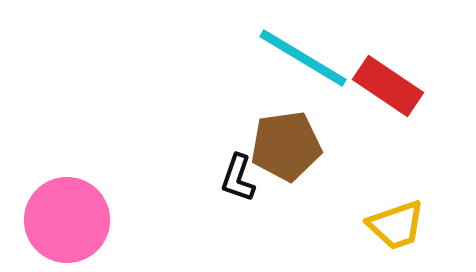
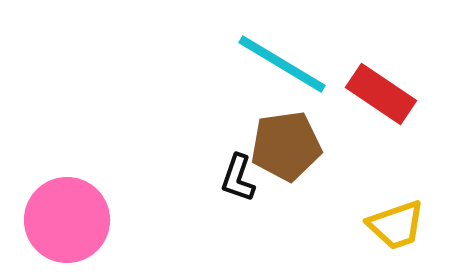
cyan line: moved 21 px left, 6 px down
red rectangle: moved 7 px left, 8 px down
